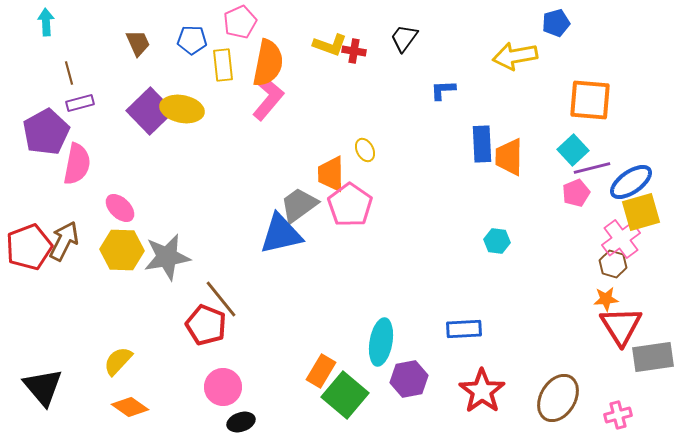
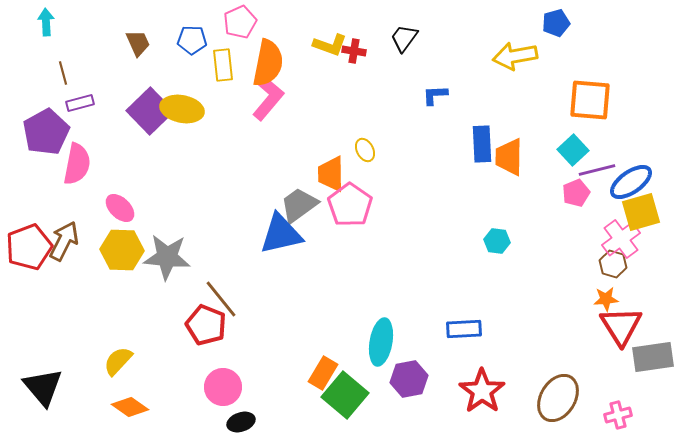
brown line at (69, 73): moved 6 px left
blue L-shape at (443, 90): moved 8 px left, 5 px down
purple line at (592, 168): moved 5 px right, 2 px down
gray star at (167, 257): rotated 15 degrees clockwise
orange rectangle at (321, 371): moved 2 px right, 2 px down
